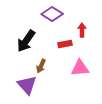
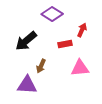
red arrow: rotated 24 degrees clockwise
black arrow: rotated 15 degrees clockwise
purple triangle: rotated 45 degrees counterclockwise
